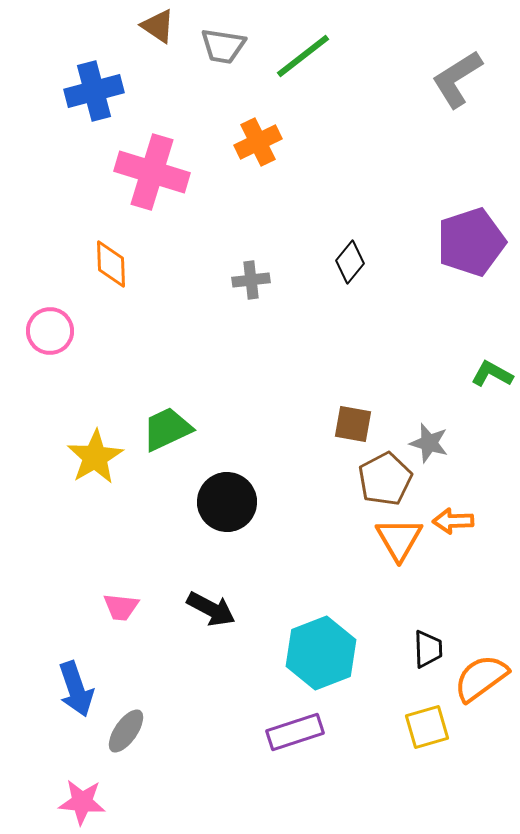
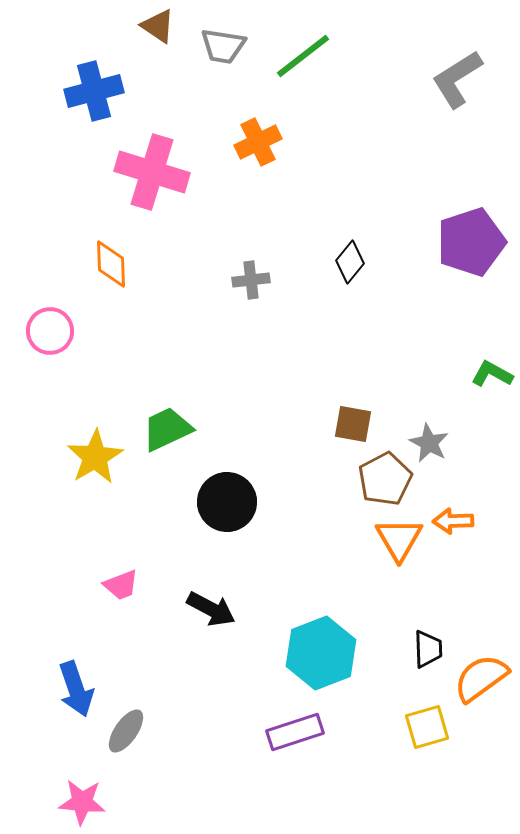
gray star: rotated 12 degrees clockwise
pink trapezoid: moved 22 px up; rotated 27 degrees counterclockwise
